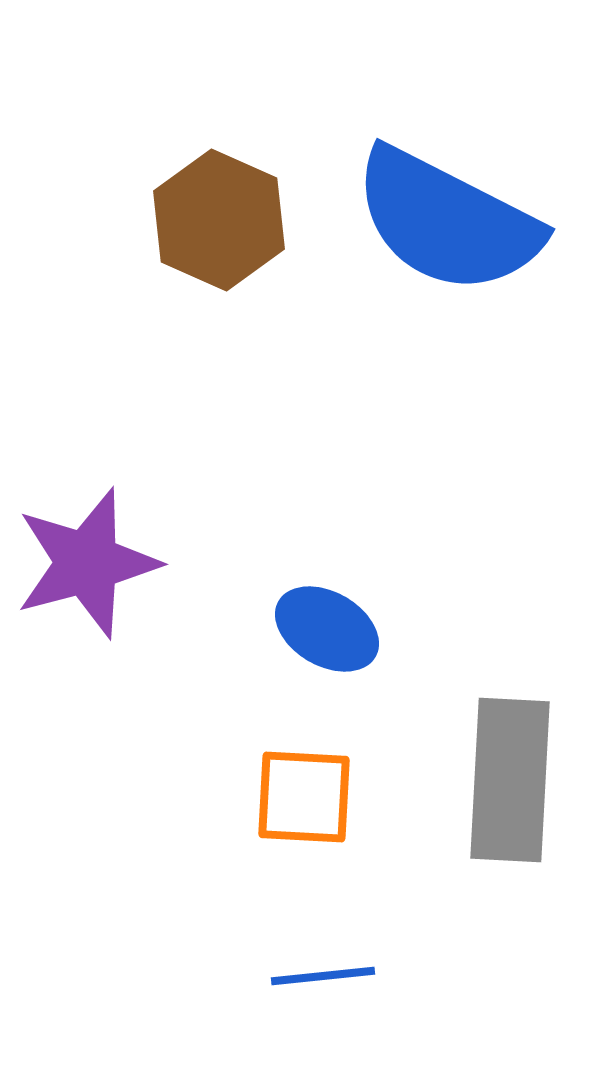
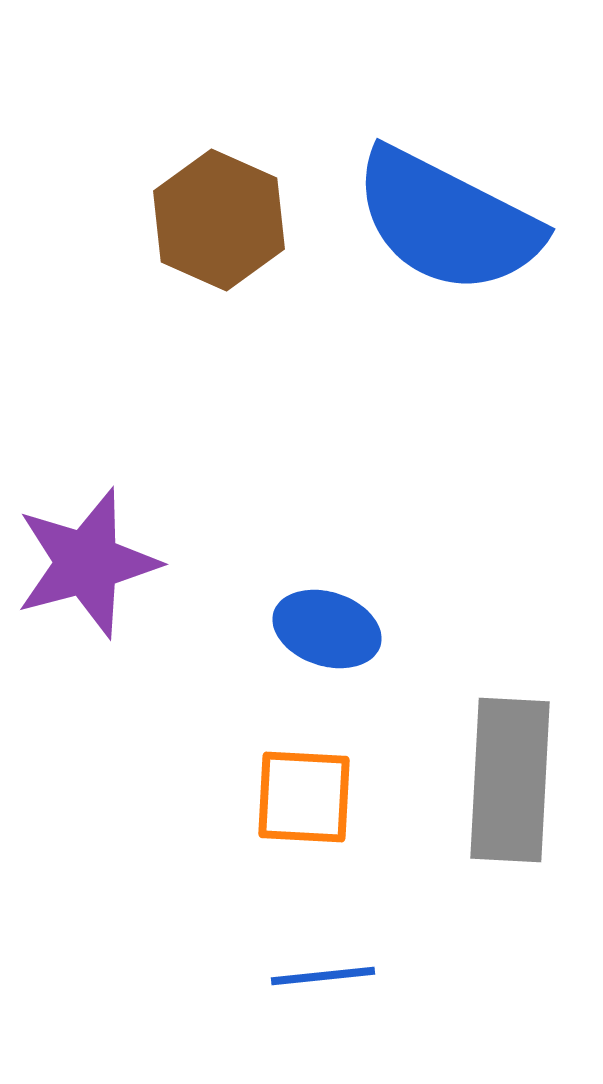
blue ellipse: rotated 12 degrees counterclockwise
